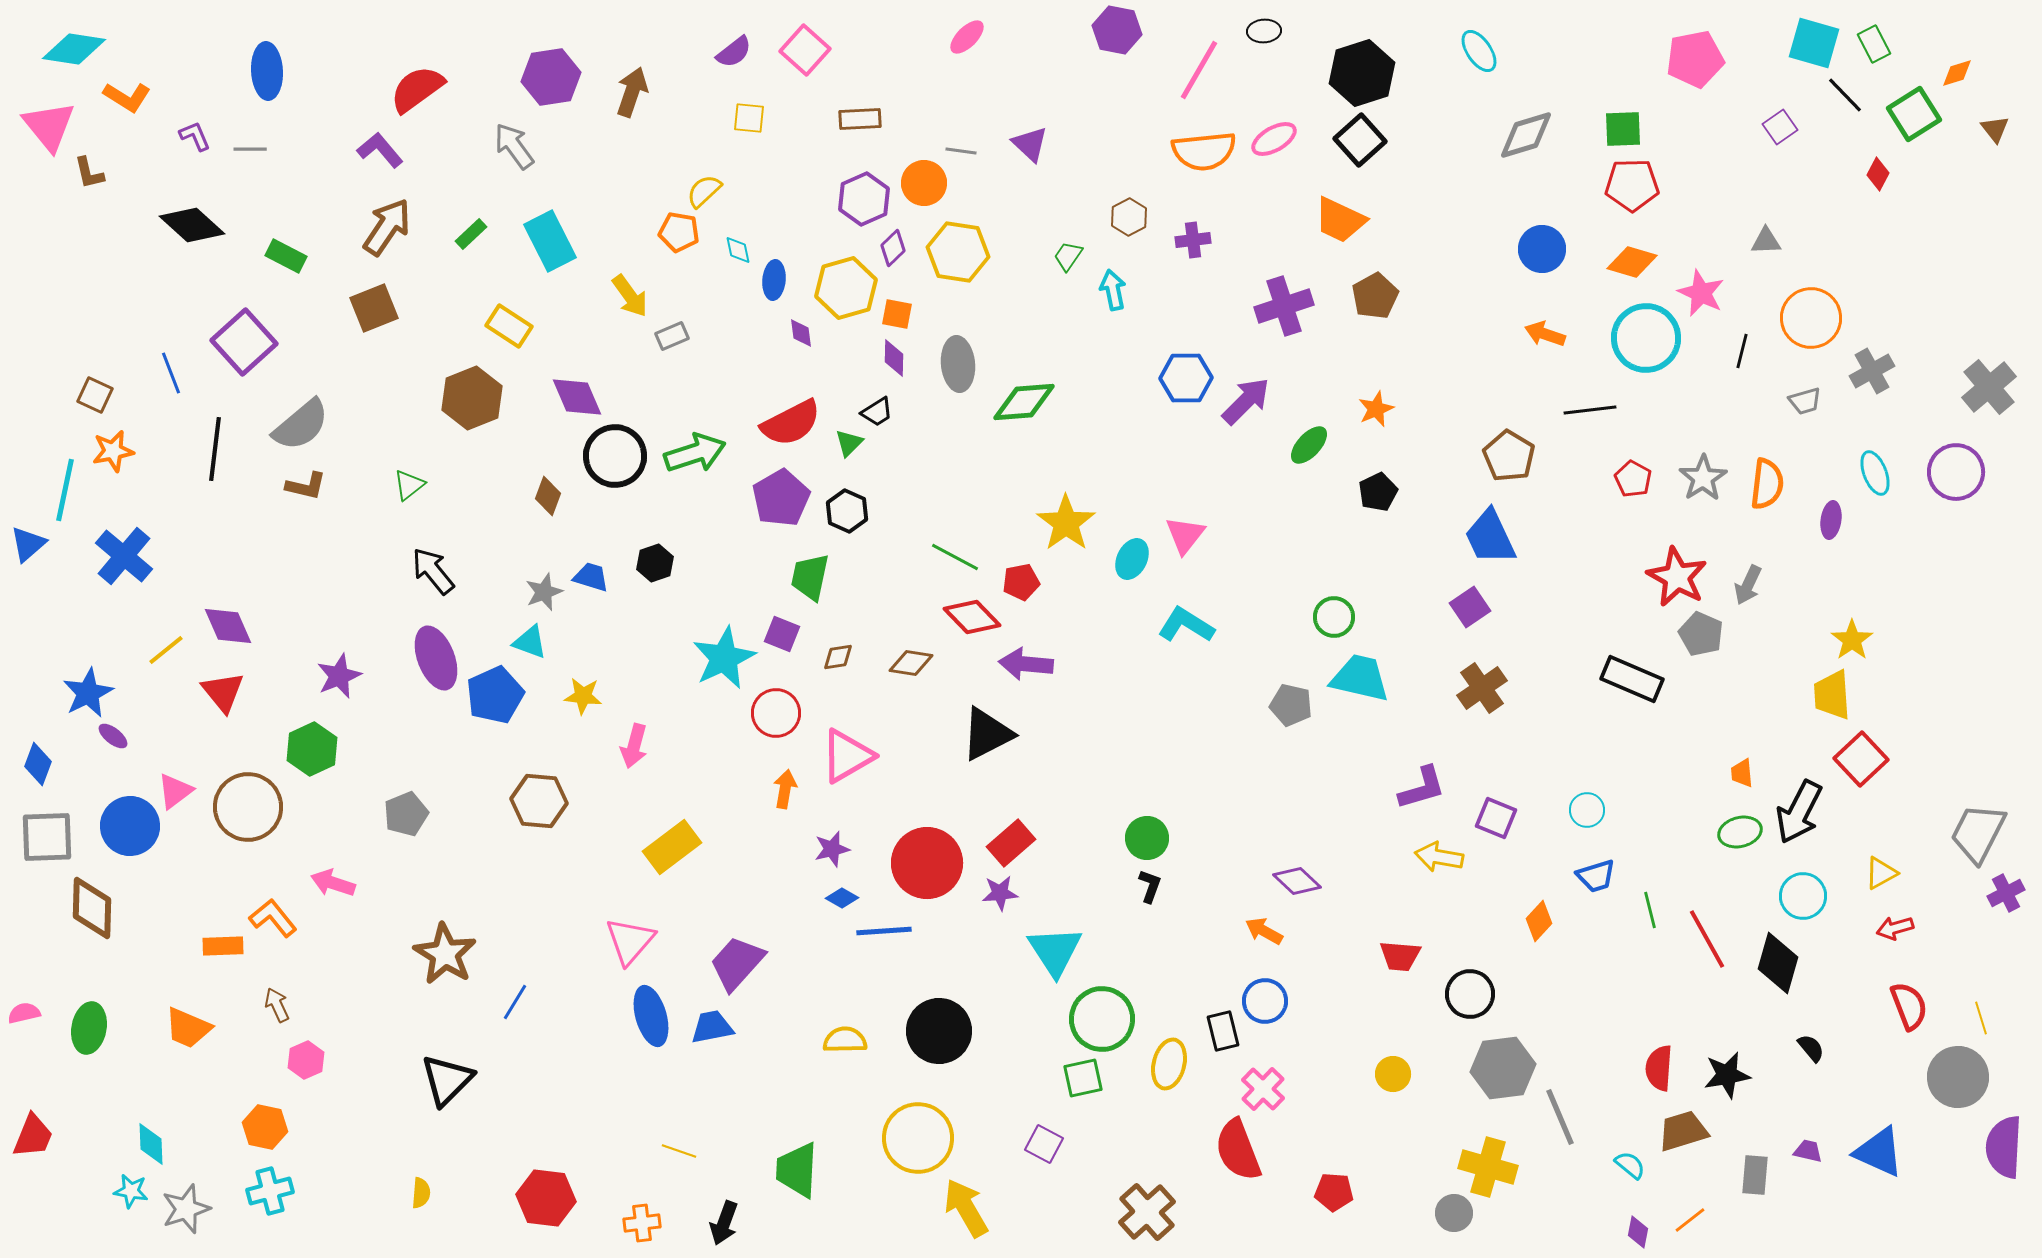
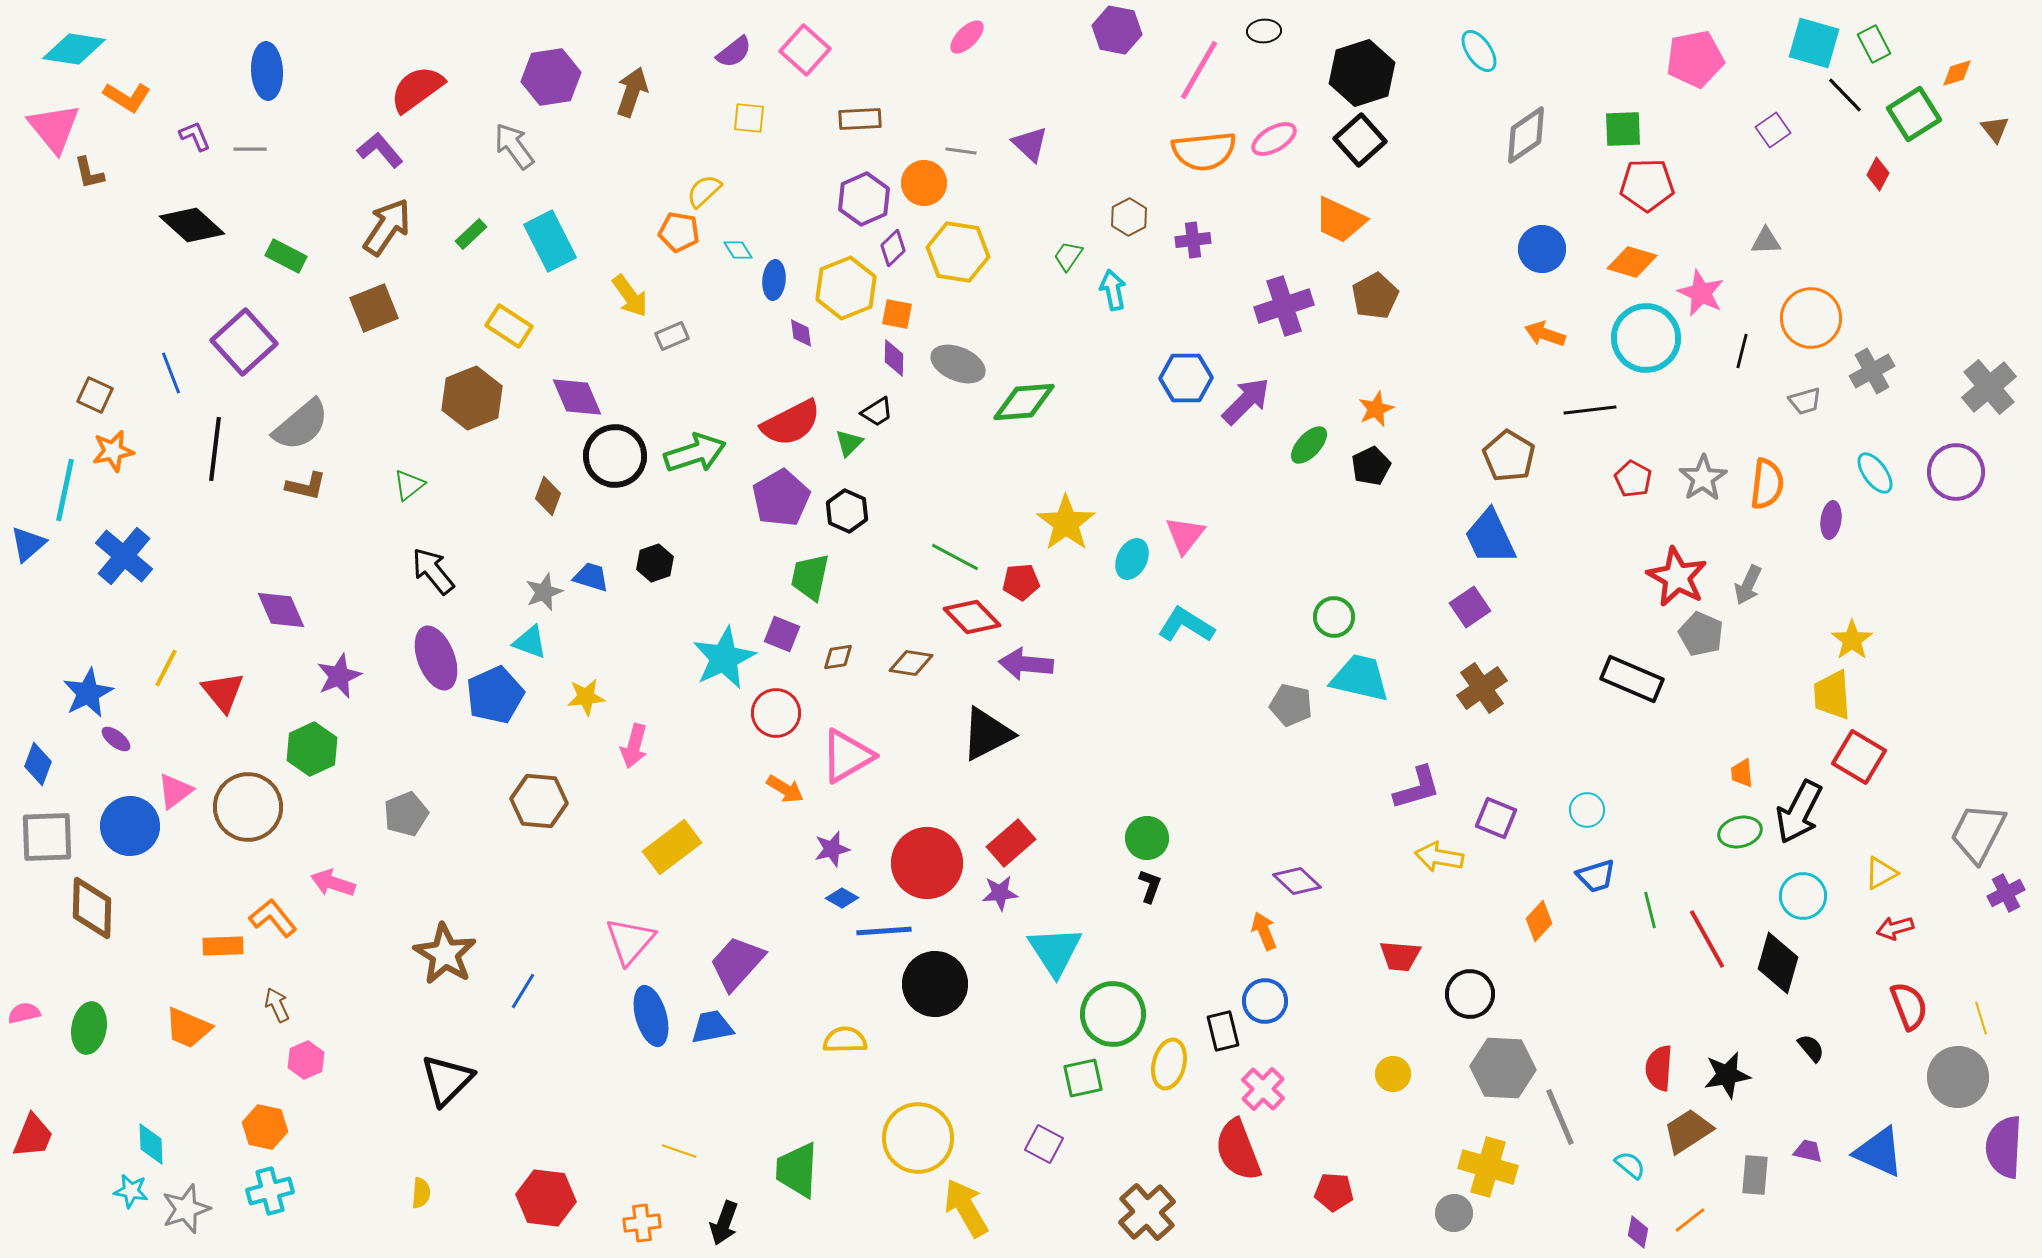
pink triangle at (49, 126): moved 5 px right, 2 px down
purple square at (1780, 127): moved 7 px left, 3 px down
gray diamond at (1526, 135): rotated 18 degrees counterclockwise
red pentagon at (1632, 185): moved 15 px right
cyan diamond at (738, 250): rotated 20 degrees counterclockwise
yellow hexagon at (846, 288): rotated 6 degrees counterclockwise
gray ellipse at (958, 364): rotated 62 degrees counterclockwise
cyan ellipse at (1875, 473): rotated 15 degrees counterclockwise
black pentagon at (1378, 492): moved 7 px left, 26 px up
red pentagon at (1021, 582): rotated 6 degrees clockwise
purple diamond at (228, 626): moved 53 px right, 16 px up
yellow line at (166, 650): moved 18 px down; rotated 24 degrees counterclockwise
yellow star at (583, 696): moved 3 px right, 1 px down; rotated 12 degrees counterclockwise
purple ellipse at (113, 736): moved 3 px right, 3 px down
red square at (1861, 759): moved 2 px left, 2 px up; rotated 16 degrees counterclockwise
purple L-shape at (1422, 788): moved 5 px left
orange arrow at (785, 789): rotated 111 degrees clockwise
orange arrow at (1264, 931): rotated 39 degrees clockwise
blue line at (515, 1002): moved 8 px right, 11 px up
green circle at (1102, 1019): moved 11 px right, 5 px up
black circle at (939, 1031): moved 4 px left, 47 px up
gray hexagon at (1503, 1068): rotated 10 degrees clockwise
brown trapezoid at (1683, 1131): moved 5 px right; rotated 16 degrees counterclockwise
